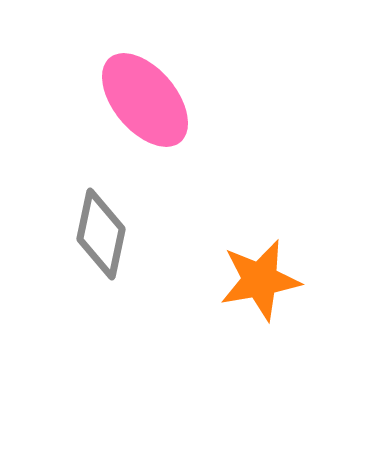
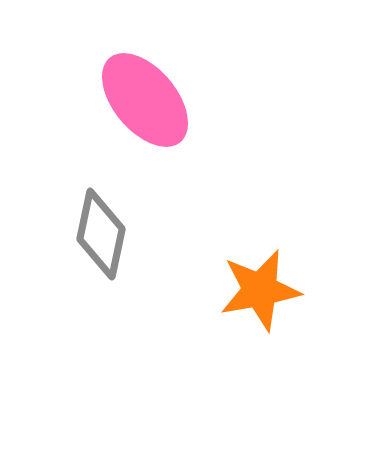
orange star: moved 10 px down
